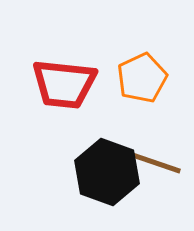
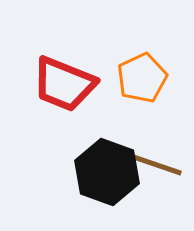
red trapezoid: rotated 16 degrees clockwise
brown line: moved 1 px right, 2 px down
